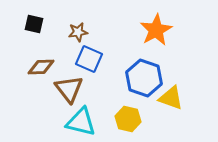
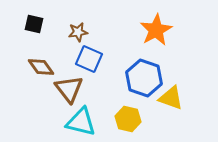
brown diamond: rotated 56 degrees clockwise
